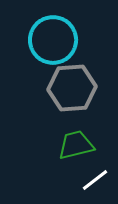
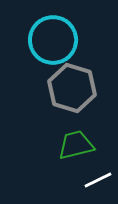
gray hexagon: rotated 21 degrees clockwise
white line: moved 3 px right; rotated 12 degrees clockwise
